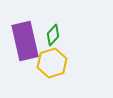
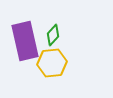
yellow hexagon: rotated 12 degrees clockwise
